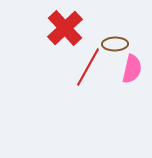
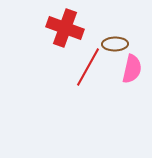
red cross: rotated 27 degrees counterclockwise
